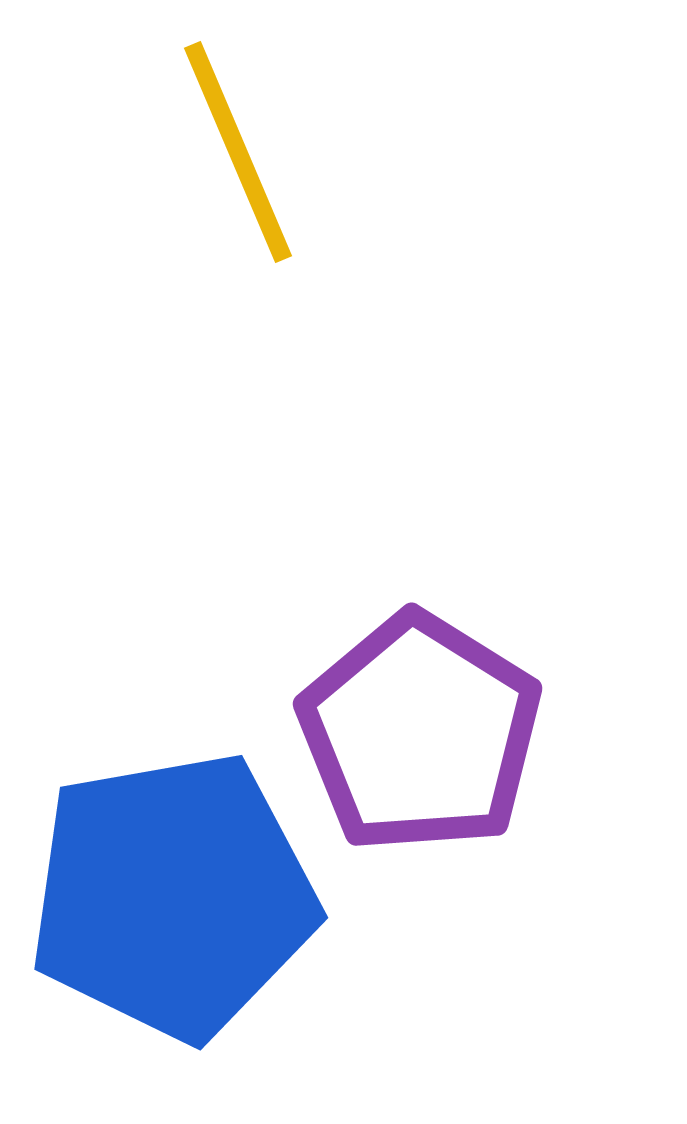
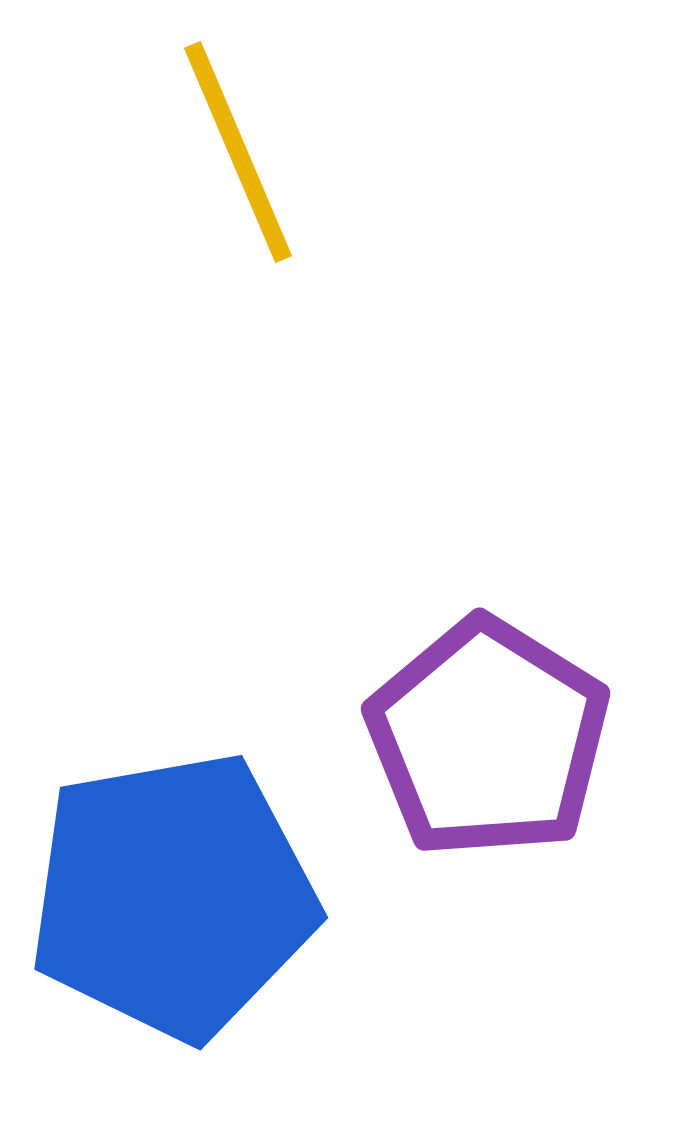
purple pentagon: moved 68 px right, 5 px down
